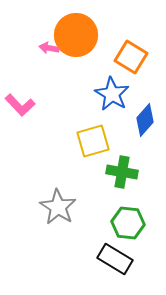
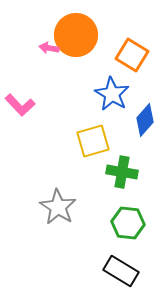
orange square: moved 1 px right, 2 px up
black rectangle: moved 6 px right, 12 px down
